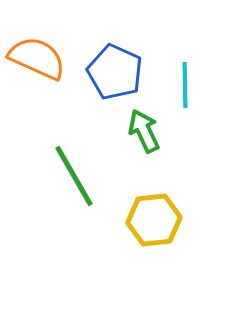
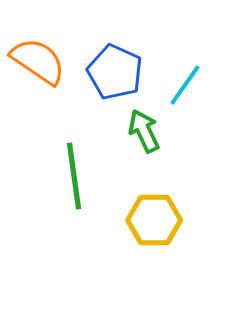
orange semicircle: moved 1 px right, 3 px down; rotated 10 degrees clockwise
cyan line: rotated 36 degrees clockwise
green line: rotated 22 degrees clockwise
yellow hexagon: rotated 6 degrees clockwise
